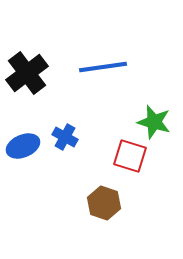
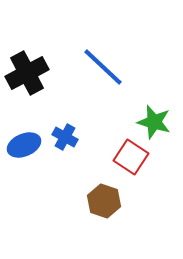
blue line: rotated 51 degrees clockwise
black cross: rotated 9 degrees clockwise
blue ellipse: moved 1 px right, 1 px up
red square: moved 1 px right, 1 px down; rotated 16 degrees clockwise
brown hexagon: moved 2 px up
